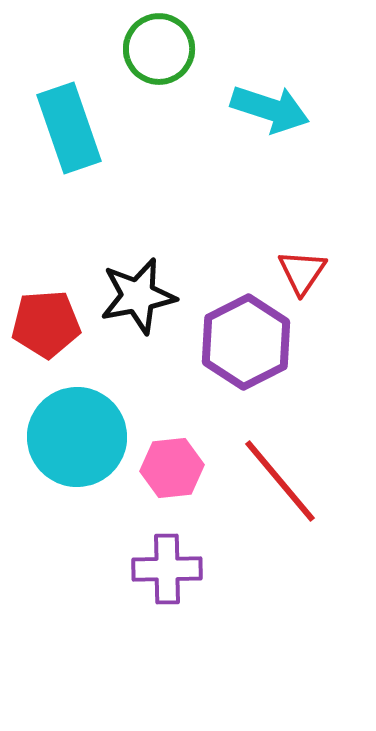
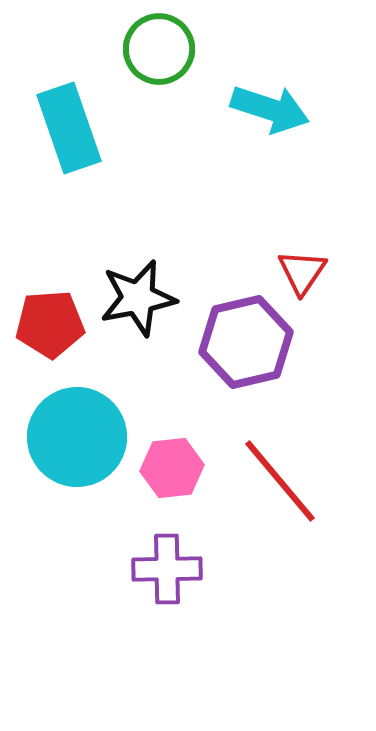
black star: moved 2 px down
red pentagon: moved 4 px right
purple hexagon: rotated 14 degrees clockwise
